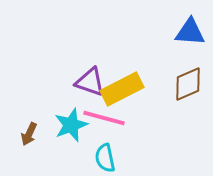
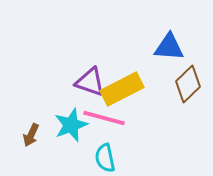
blue triangle: moved 21 px left, 15 px down
brown diamond: rotated 21 degrees counterclockwise
brown arrow: moved 2 px right, 1 px down
